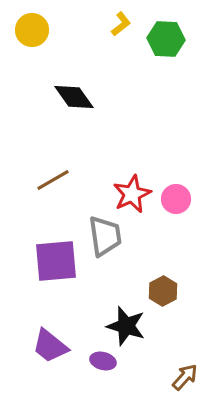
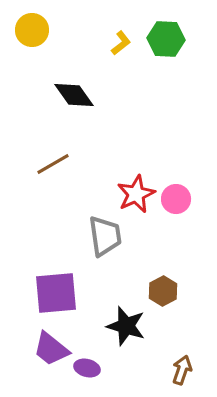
yellow L-shape: moved 19 px down
black diamond: moved 2 px up
brown line: moved 16 px up
red star: moved 4 px right
purple square: moved 32 px down
purple trapezoid: moved 1 px right, 3 px down
purple ellipse: moved 16 px left, 7 px down
brown arrow: moved 3 px left, 7 px up; rotated 24 degrees counterclockwise
